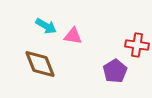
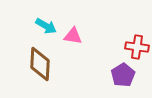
red cross: moved 2 px down
brown diamond: rotated 24 degrees clockwise
purple pentagon: moved 8 px right, 4 px down
